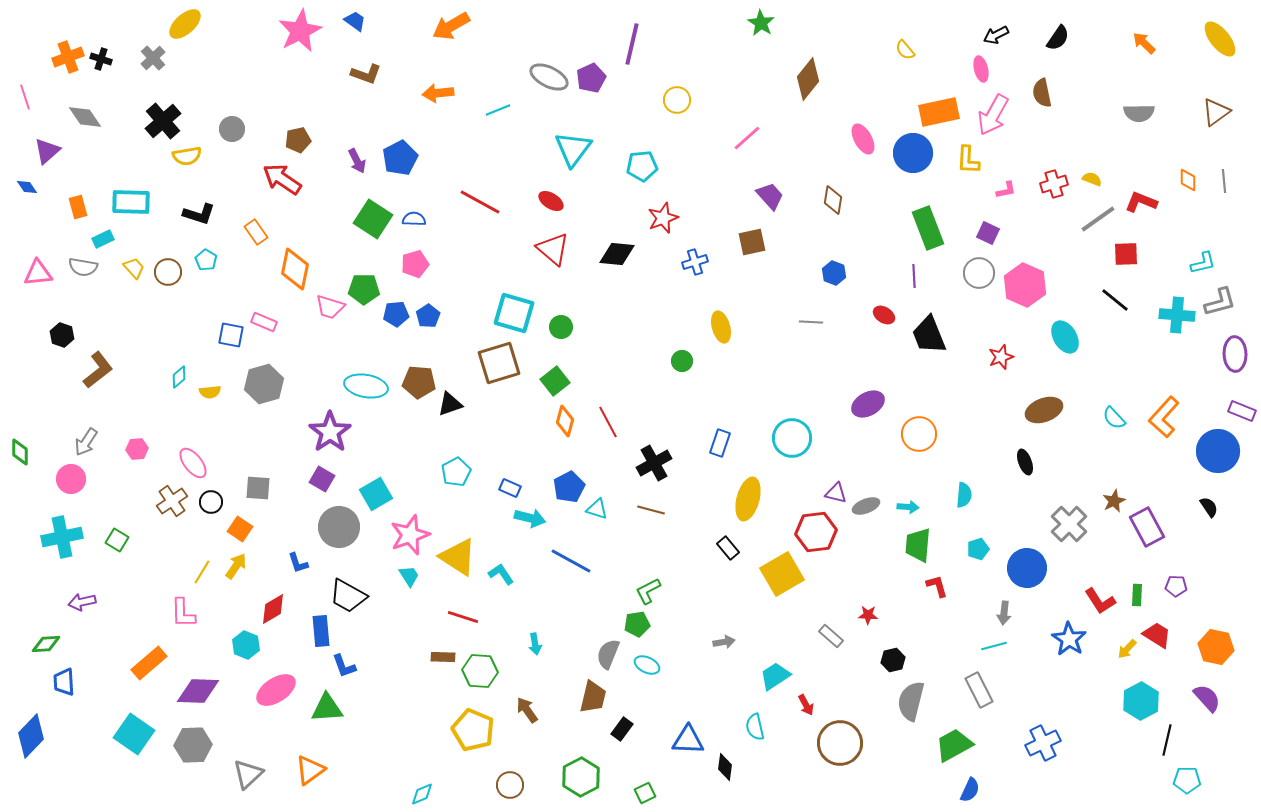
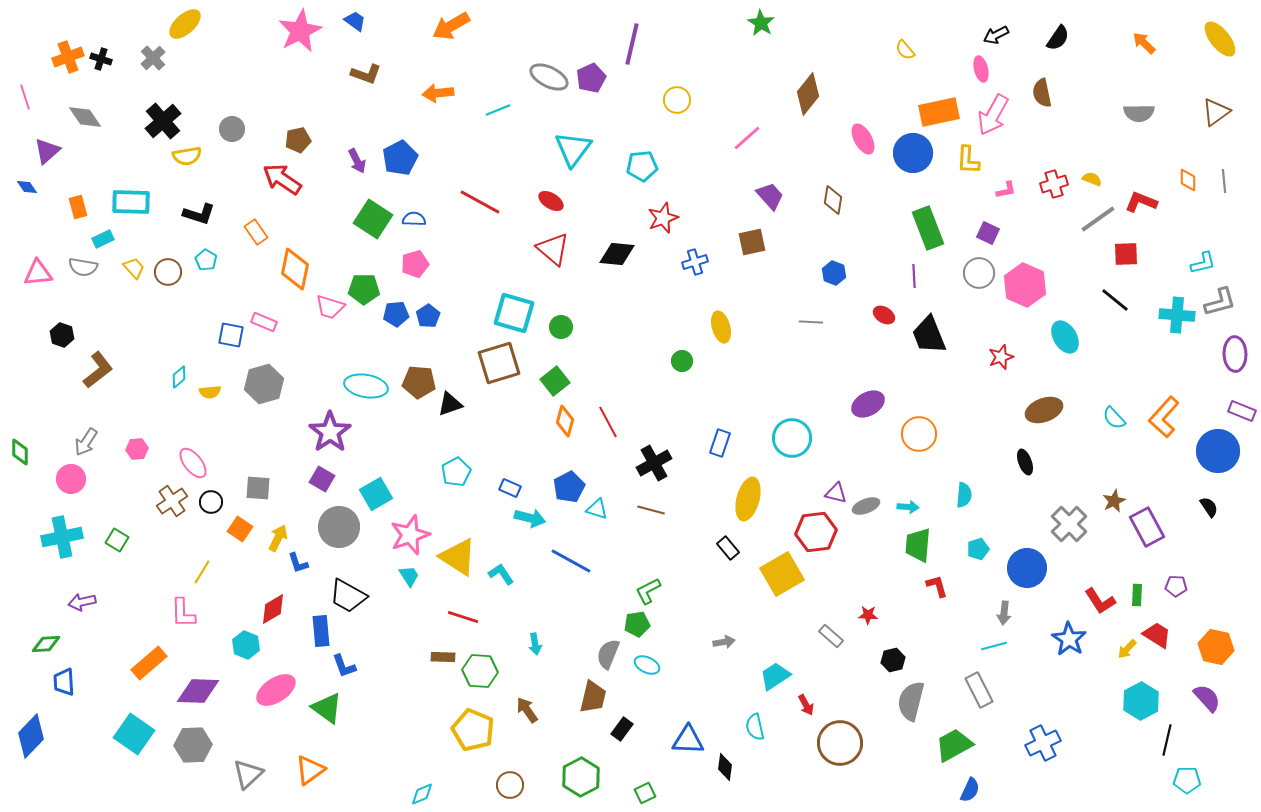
brown diamond at (808, 79): moved 15 px down
yellow arrow at (236, 566): moved 42 px right, 28 px up; rotated 8 degrees counterclockwise
green triangle at (327, 708): rotated 40 degrees clockwise
